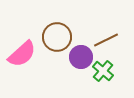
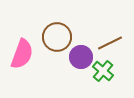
brown line: moved 4 px right, 3 px down
pink semicircle: rotated 28 degrees counterclockwise
